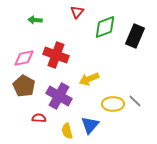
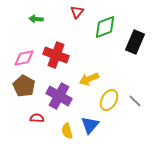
green arrow: moved 1 px right, 1 px up
black rectangle: moved 6 px down
yellow ellipse: moved 4 px left, 4 px up; rotated 60 degrees counterclockwise
red semicircle: moved 2 px left
